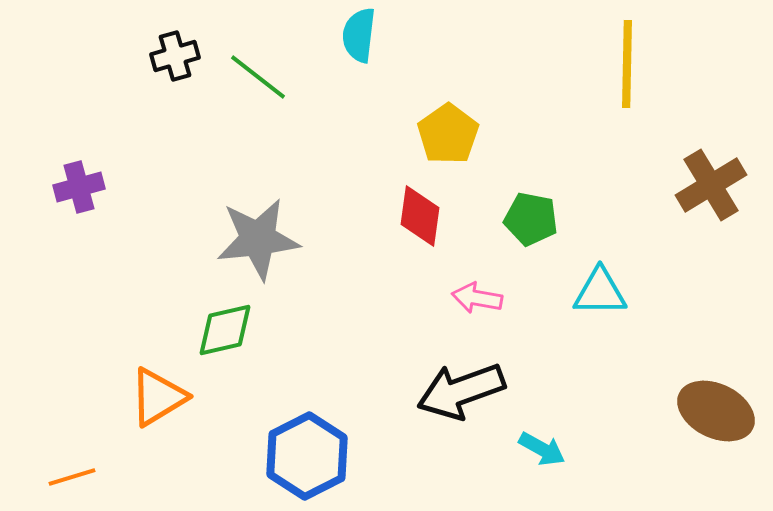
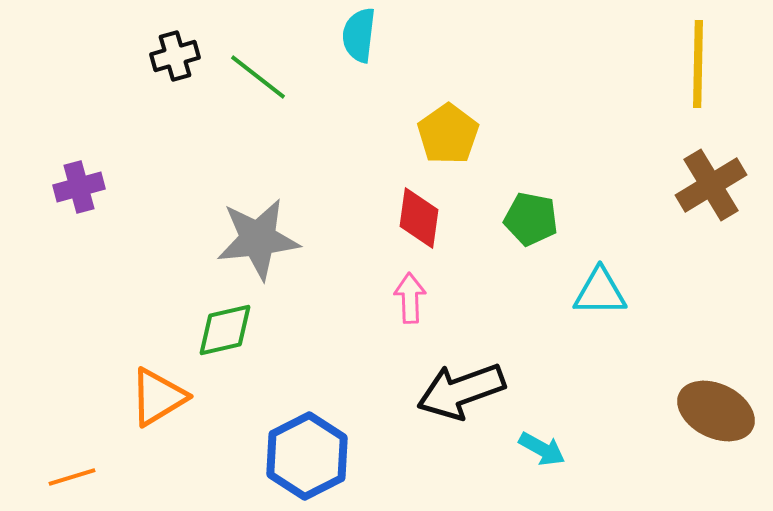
yellow line: moved 71 px right
red diamond: moved 1 px left, 2 px down
pink arrow: moved 67 px left; rotated 78 degrees clockwise
